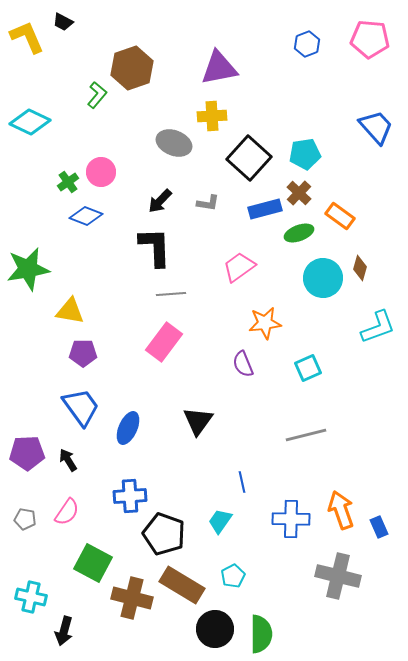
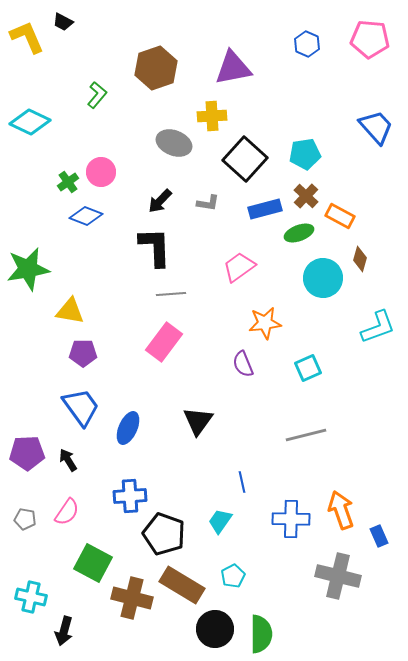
blue hexagon at (307, 44): rotated 15 degrees counterclockwise
brown hexagon at (132, 68): moved 24 px right
purple triangle at (219, 68): moved 14 px right
black square at (249, 158): moved 4 px left, 1 px down
brown cross at (299, 193): moved 7 px right, 3 px down
orange rectangle at (340, 216): rotated 8 degrees counterclockwise
brown diamond at (360, 268): moved 9 px up
blue rectangle at (379, 527): moved 9 px down
